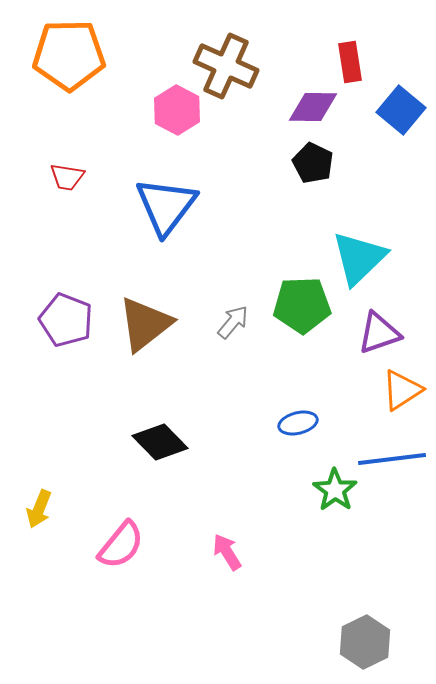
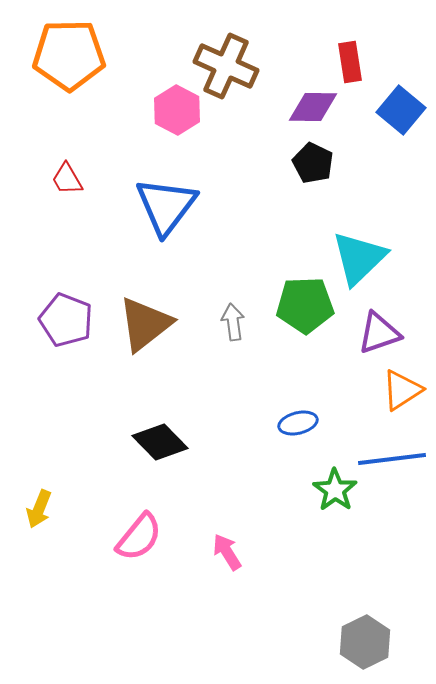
red trapezoid: moved 2 px down; rotated 51 degrees clockwise
green pentagon: moved 3 px right
gray arrow: rotated 48 degrees counterclockwise
pink semicircle: moved 18 px right, 8 px up
